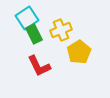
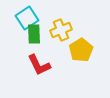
green rectangle: rotated 24 degrees clockwise
yellow pentagon: moved 2 px right, 2 px up
red L-shape: moved 1 px up
